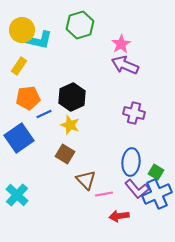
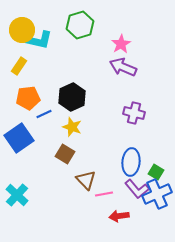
purple arrow: moved 2 px left, 2 px down
yellow star: moved 2 px right, 2 px down
